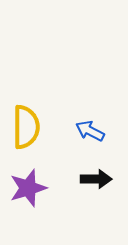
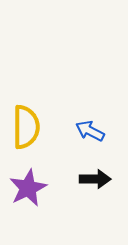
black arrow: moved 1 px left
purple star: rotated 9 degrees counterclockwise
